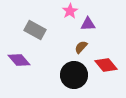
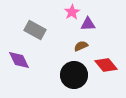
pink star: moved 2 px right, 1 px down
brown semicircle: moved 1 px up; rotated 24 degrees clockwise
purple diamond: rotated 15 degrees clockwise
